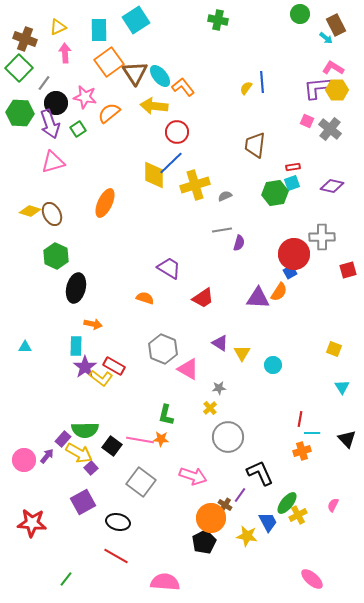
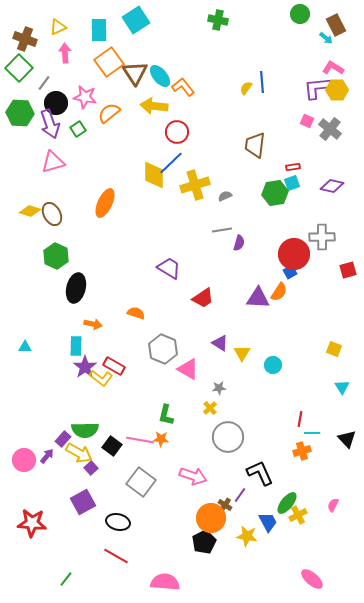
orange semicircle at (145, 298): moved 9 px left, 15 px down
